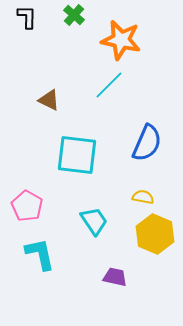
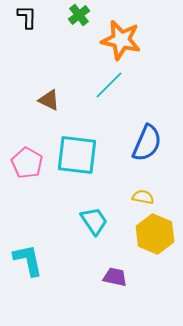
green cross: moved 5 px right; rotated 10 degrees clockwise
pink pentagon: moved 43 px up
cyan L-shape: moved 12 px left, 6 px down
